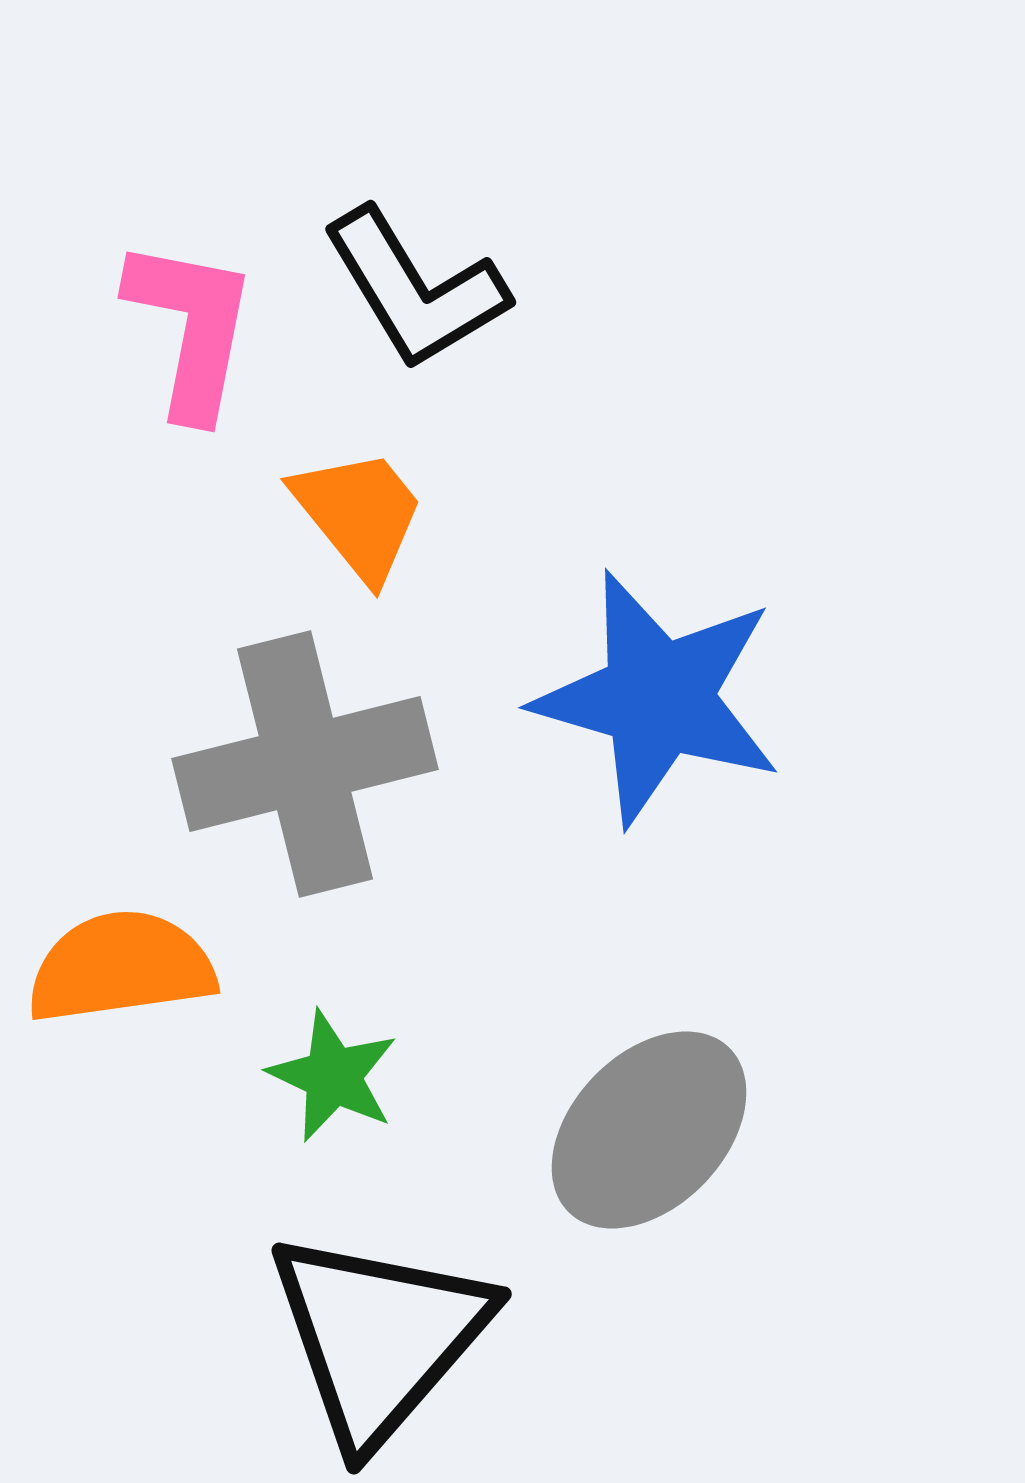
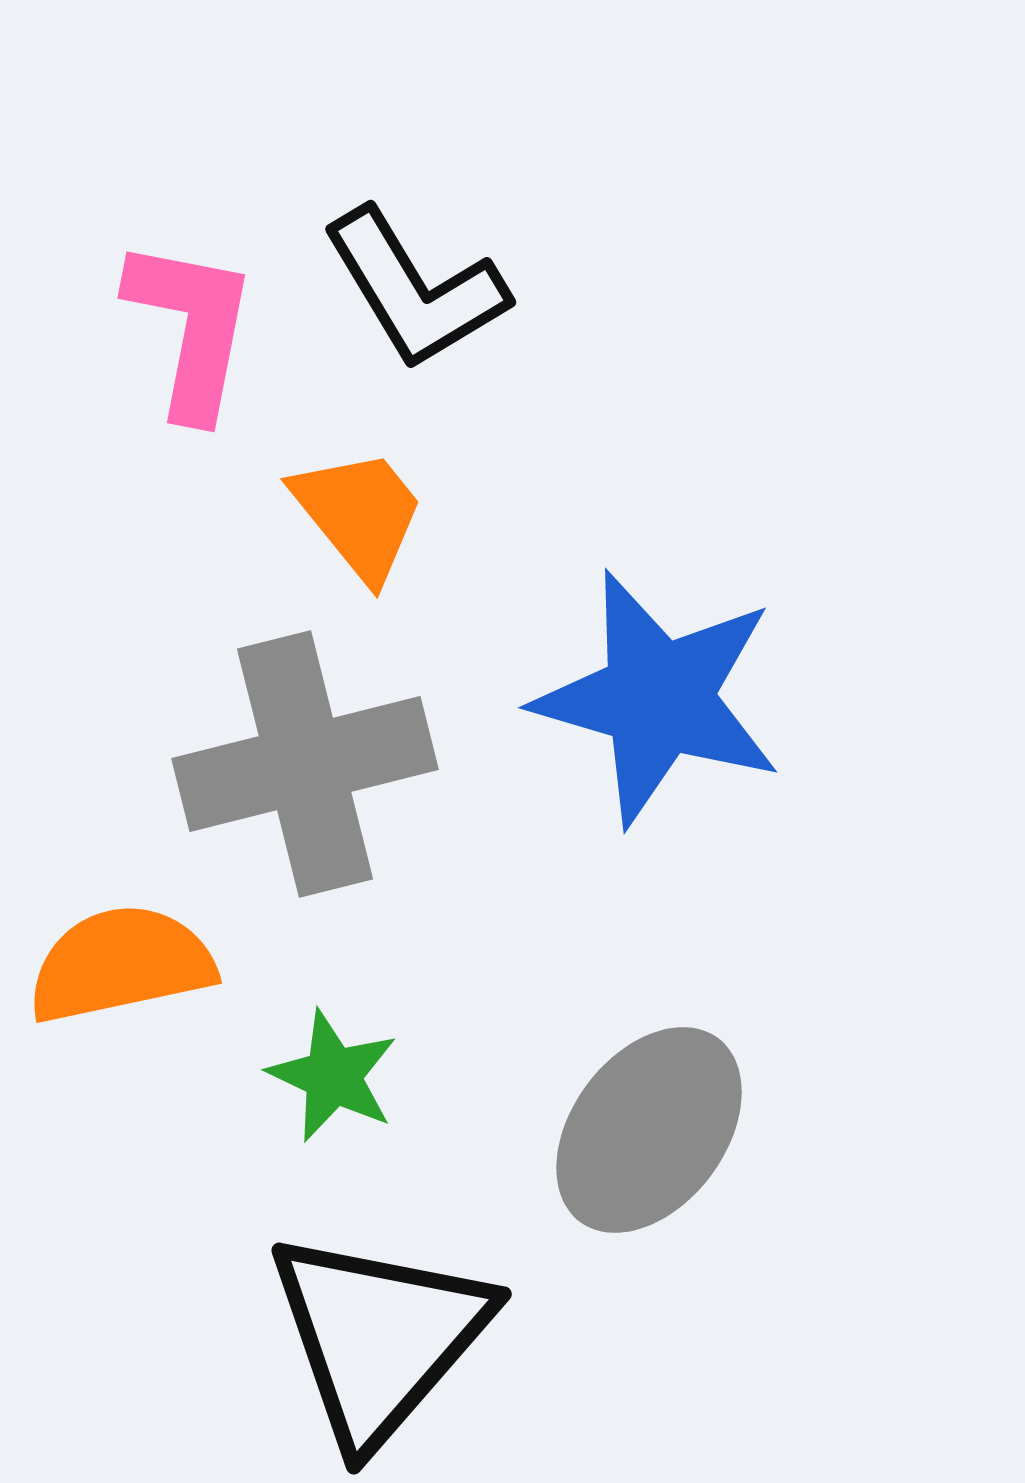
orange semicircle: moved 3 px up; rotated 4 degrees counterclockwise
gray ellipse: rotated 7 degrees counterclockwise
